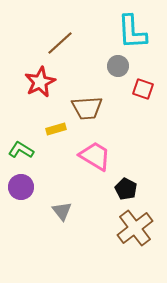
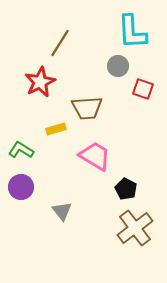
brown line: rotated 16 degrees counterclockwise
